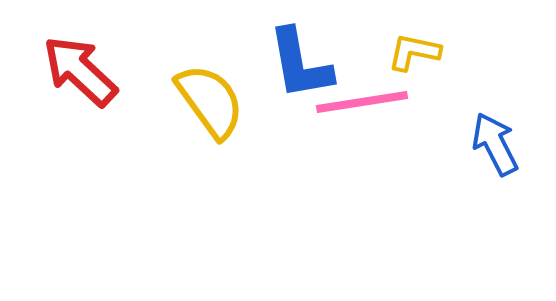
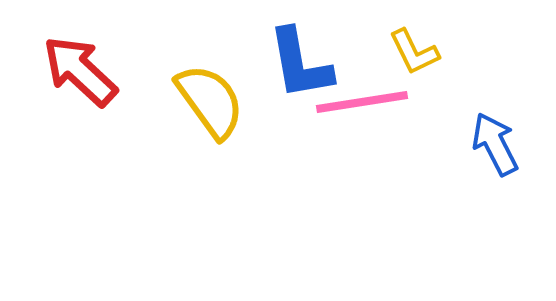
yellow L-shape: rotated 128 degrees counterclockwise
